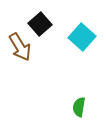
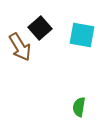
black square: moved 4 px down
cyan square: moved 2 px up; rotated 32 degrees counterclockwise
